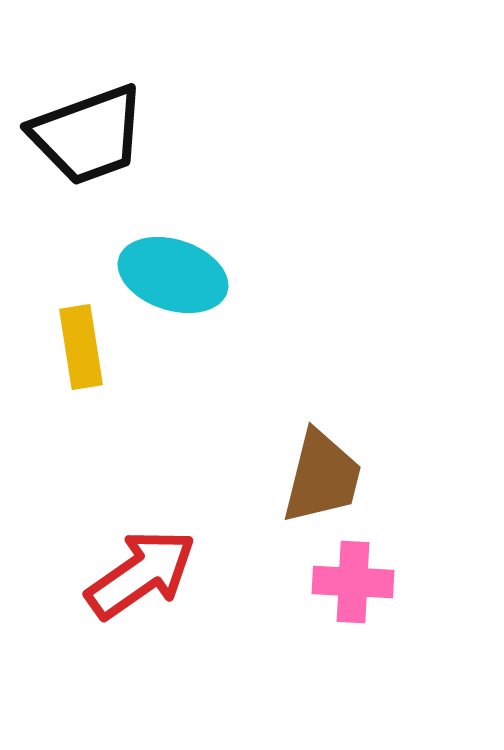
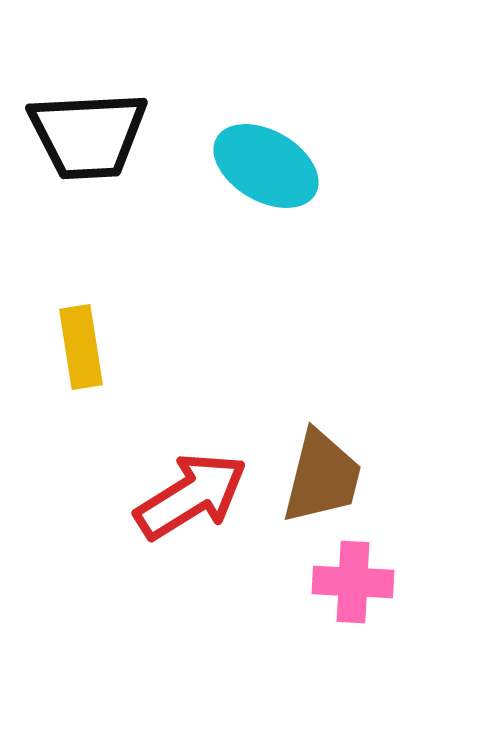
black trapezoid: rotated 17 degrees clockwise
cyan ellipse: moved 93 px right, 109 px up; rotated 12 degrees clockwise
red arrow: moved 50 px right, 78 px up; rotated 3 degrees clockwise
